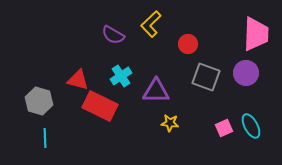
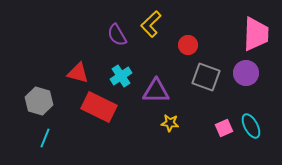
purple semicircle: moved 4 px right; rotated 30 degrees clockwise
red circle: moved 1 px down
red triangle: moved 7 px up
red rectangle: moved 1 px left, 1 px down
cyan line: rotated 24 degrees clockwise
